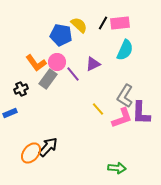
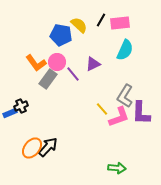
black line: moved 2 px left, 3 px up
black cross: moved 17 px down
yellow line: moved 4 px right
pink L-shape: moved 3 px left, 1 px up
orange ellipse: moved 1 px right, 5 px up
